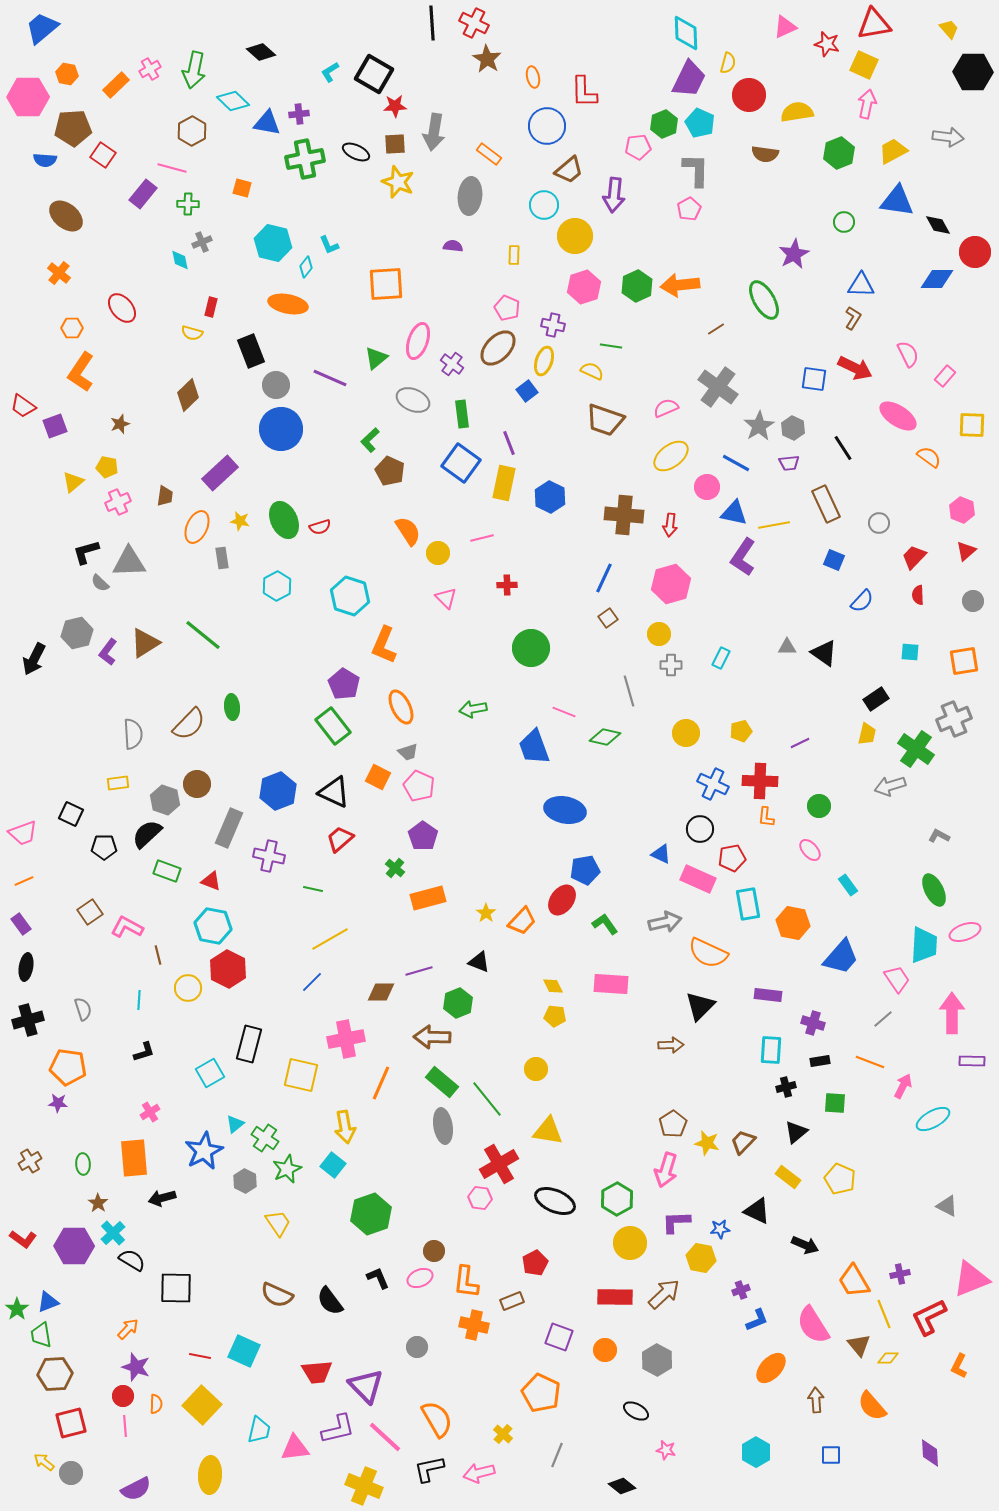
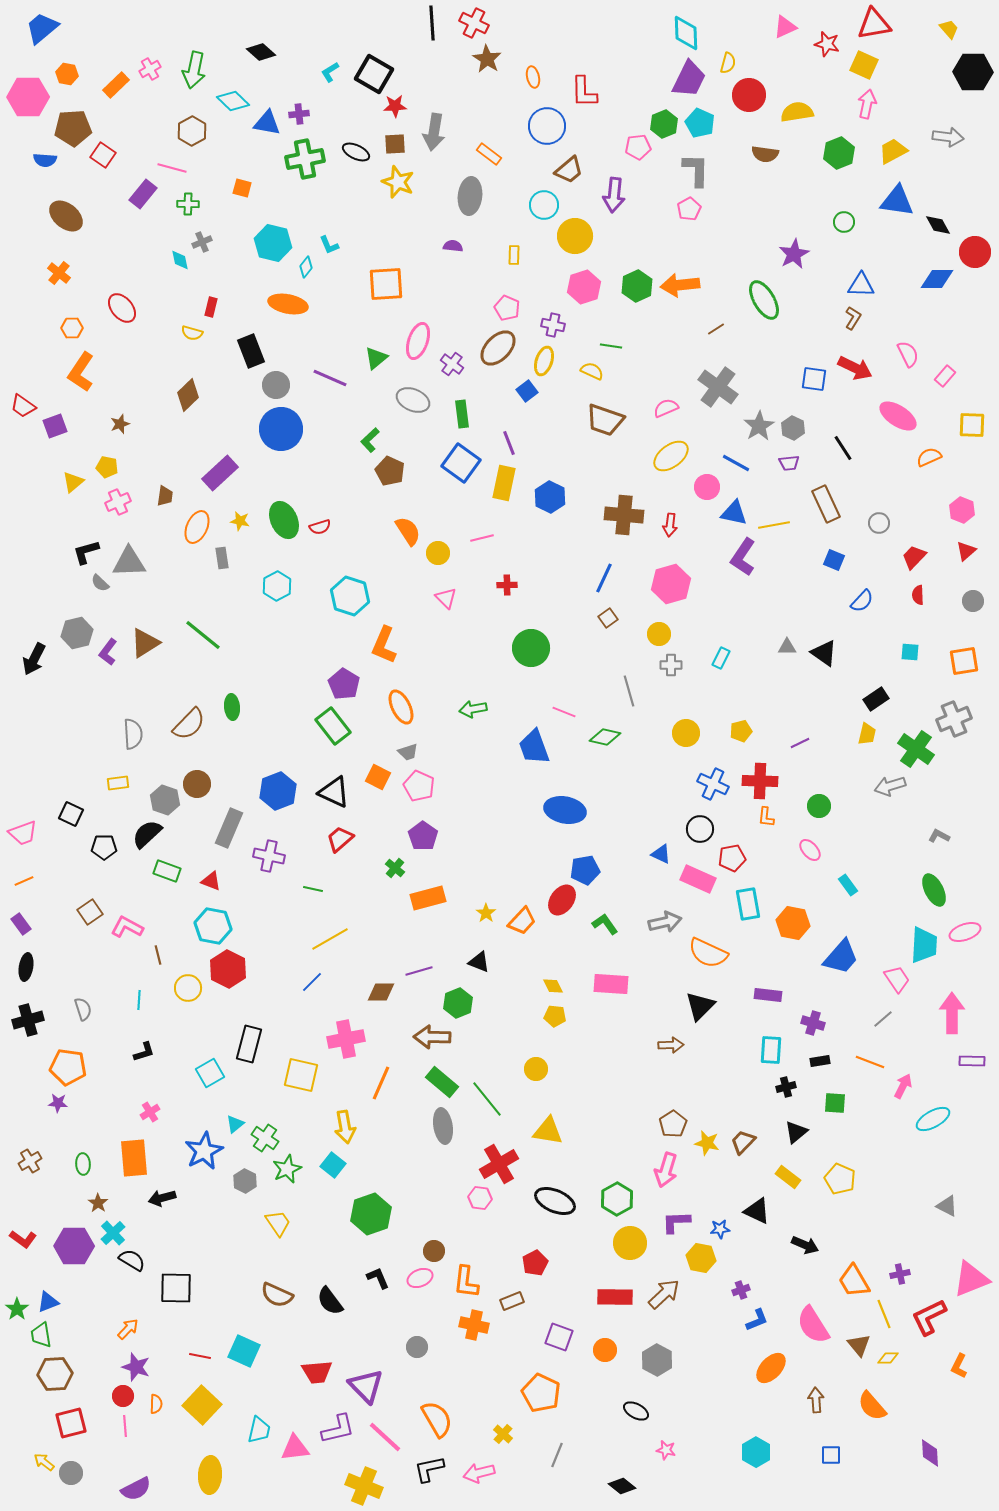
orange semicircle at (929, 457): rotated 60 degrees counterclockwise
